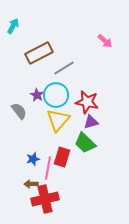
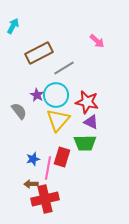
pink arrow: moved 8 px left
purple triangle: rotated 42 degrees clockwise
green trapezoid: rotated 45 degrees counterclockwise
